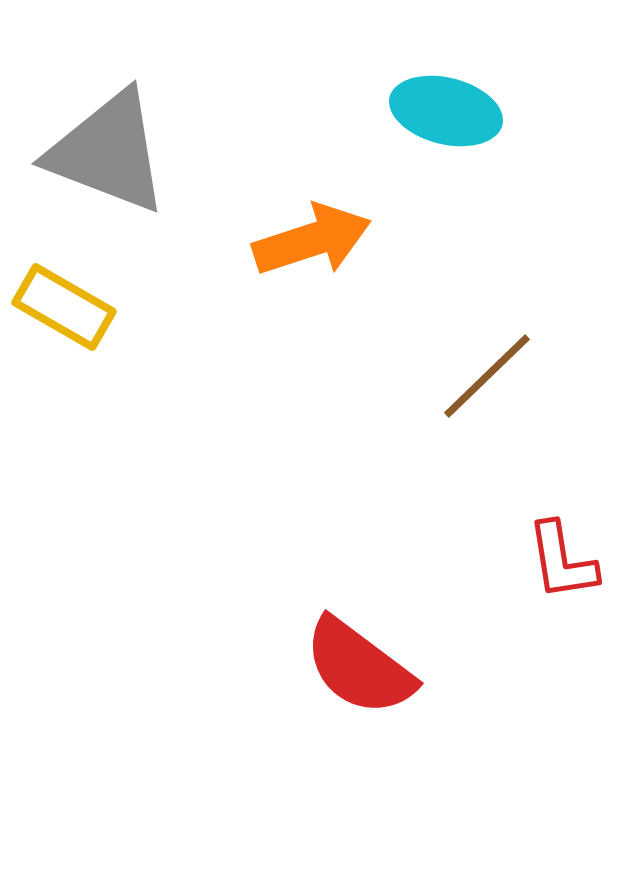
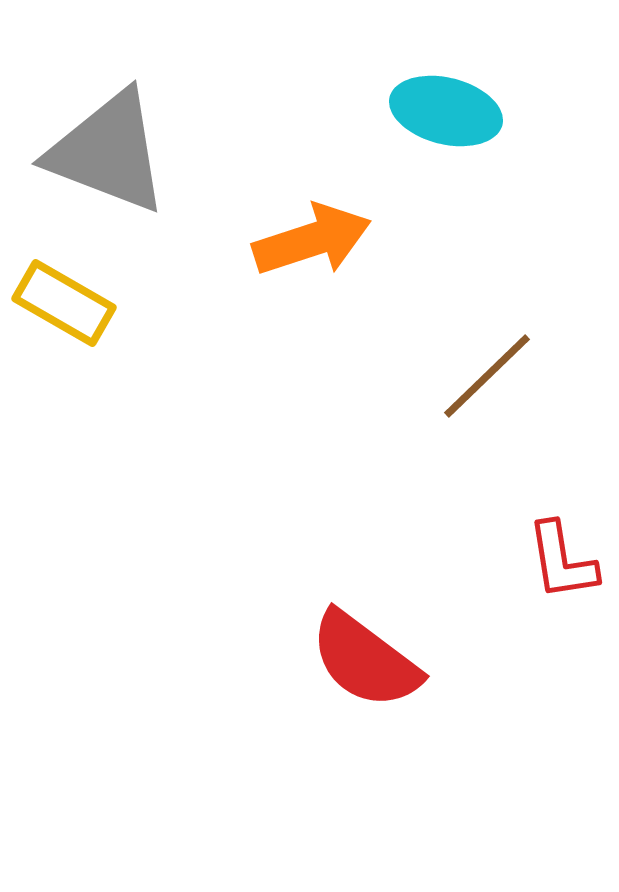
yellow rectangle: moved 4 px up
red semicircle: moved 6 px right, 7 px up
